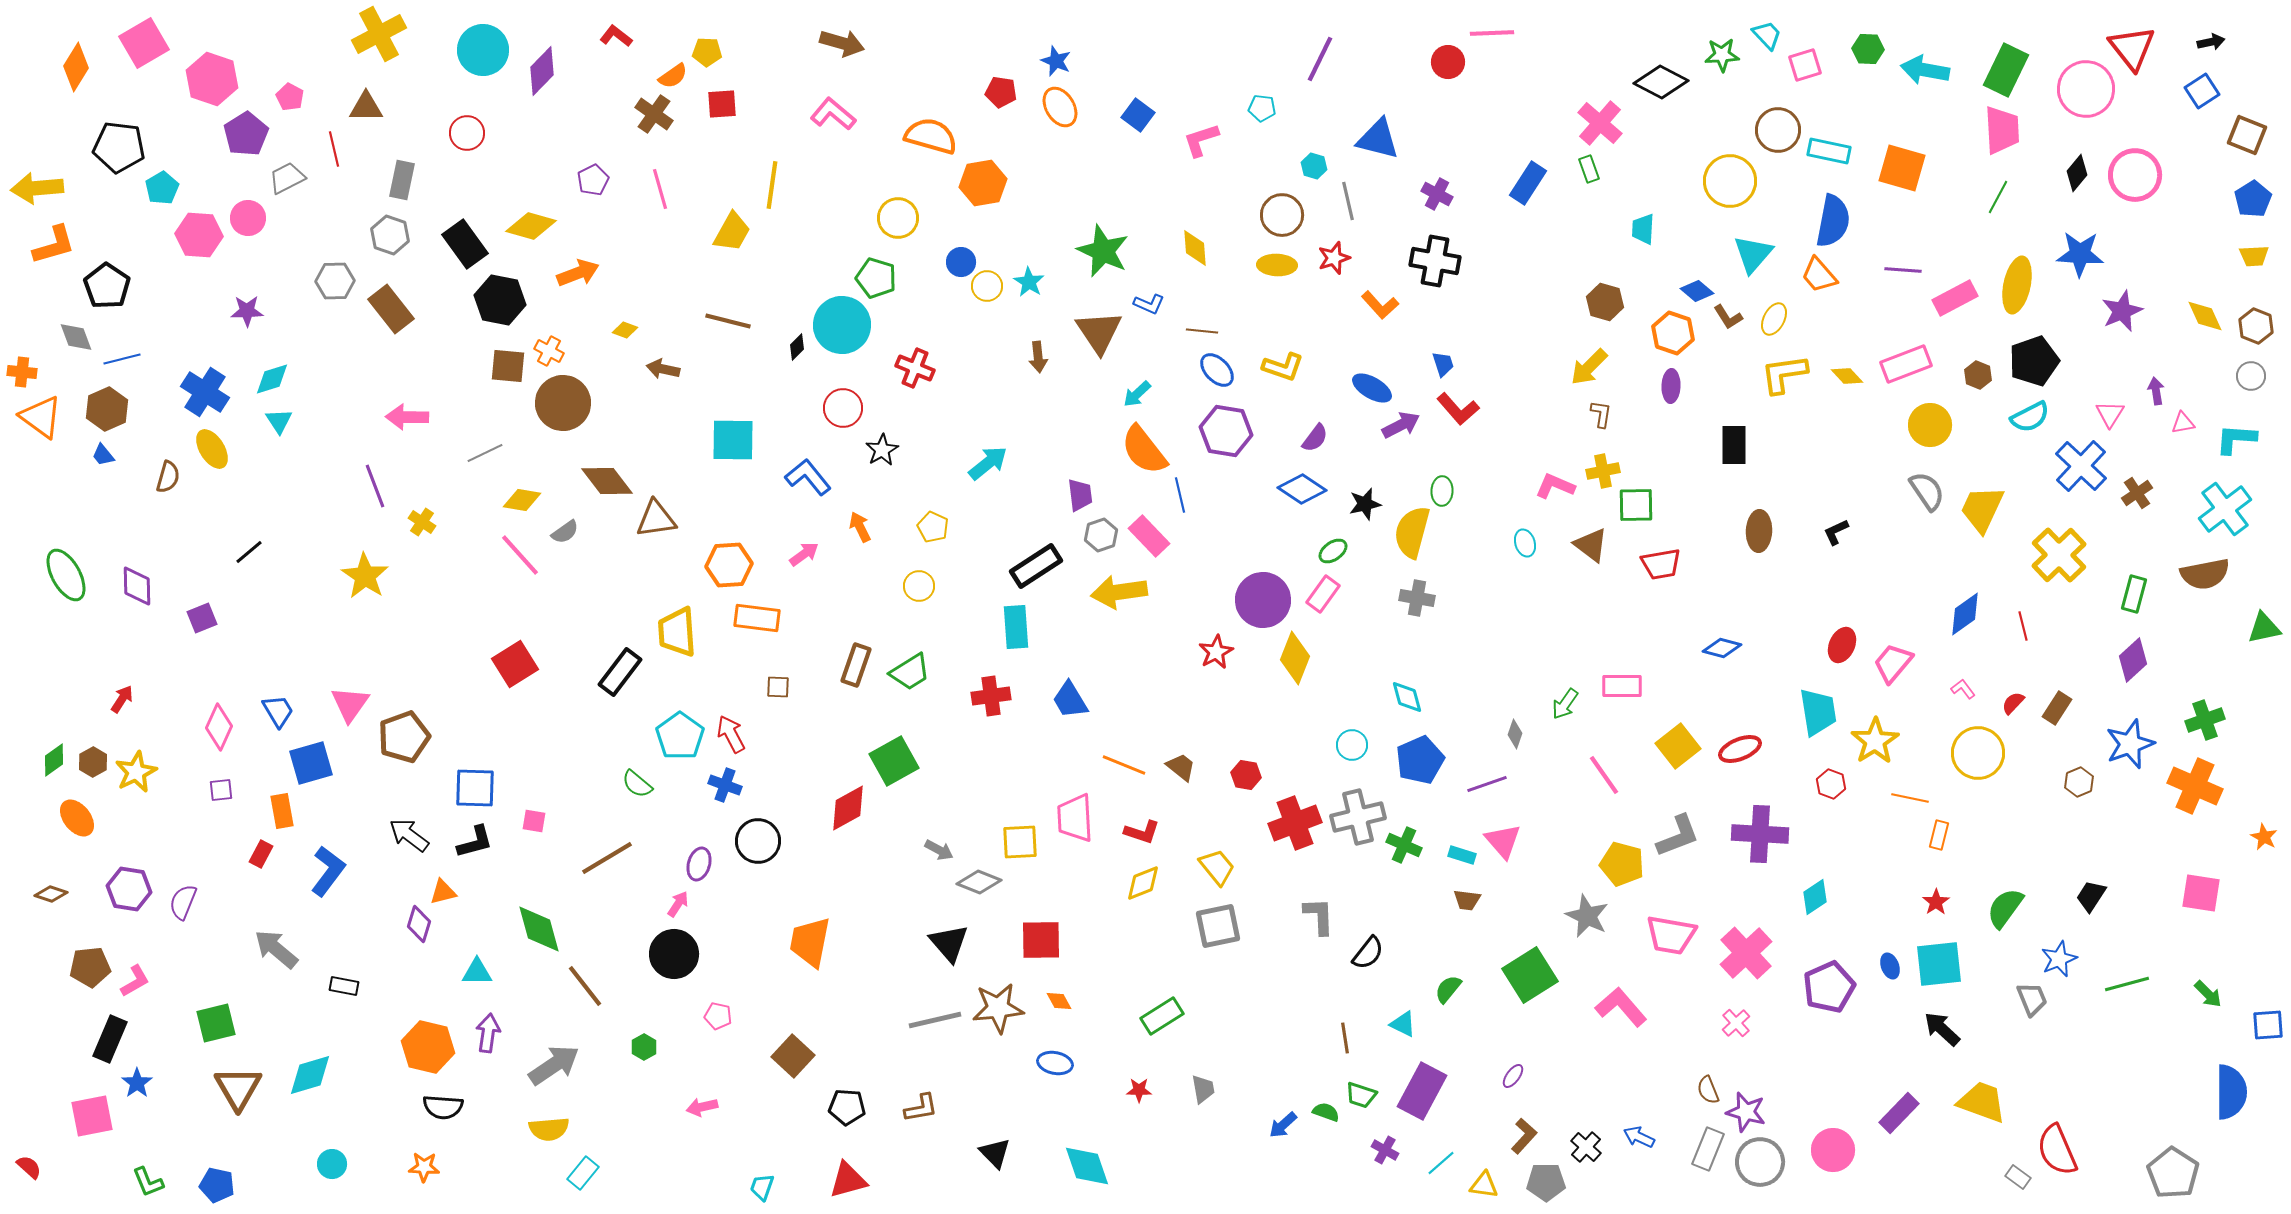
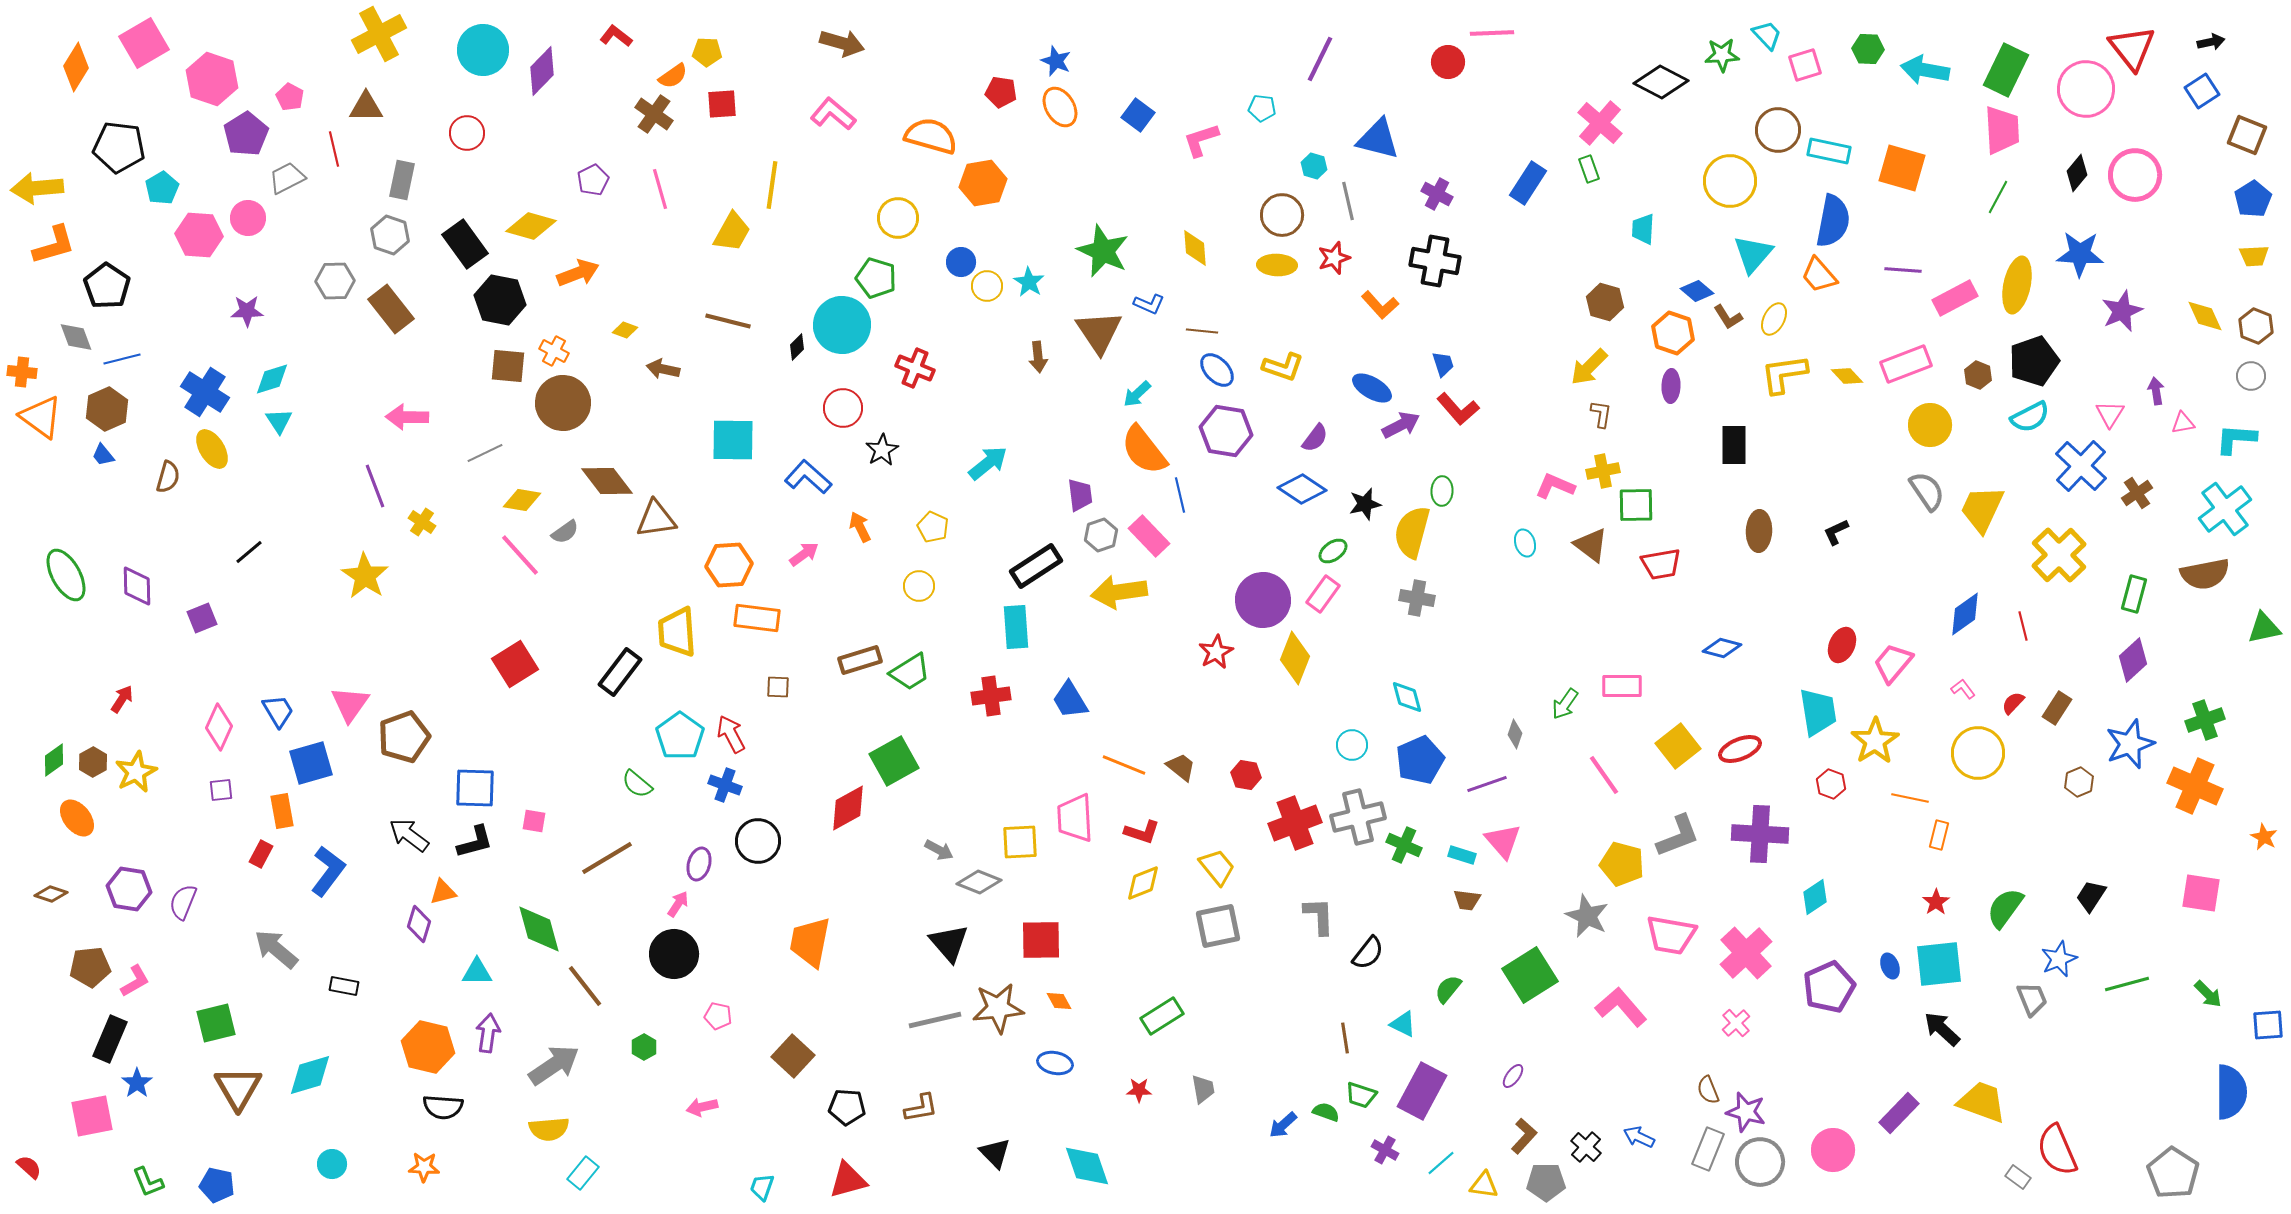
orange cross at (549, 351): moved 5 px right
blue L-shape at (808, 477): rotated 9 degrees counterclockwise
brown rectangle at (856, 665): moved 4 px right, 5 px up; rotated 54 degrees clockwise
